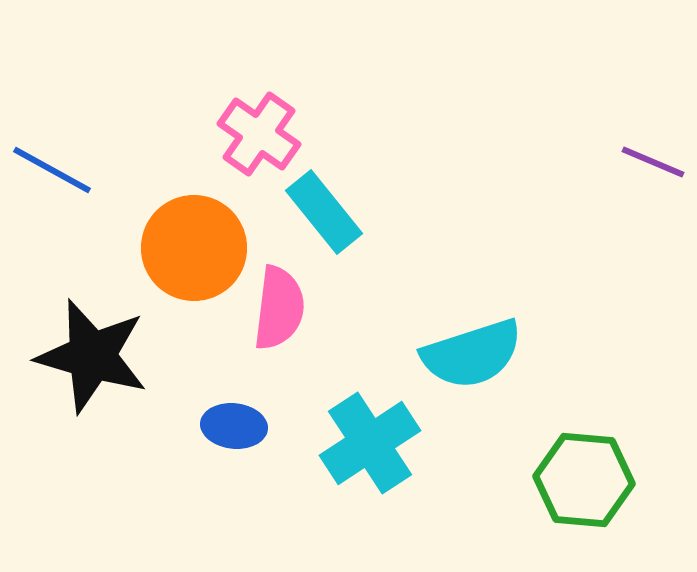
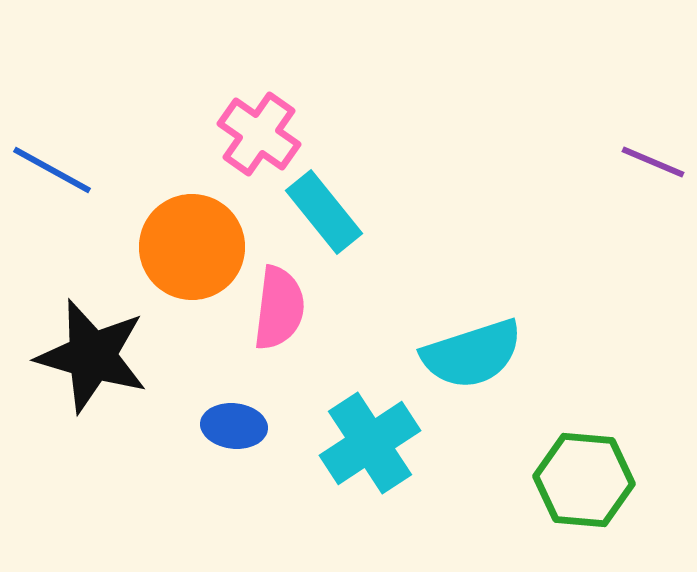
orange circle: moved 2 px left, 1 px up
